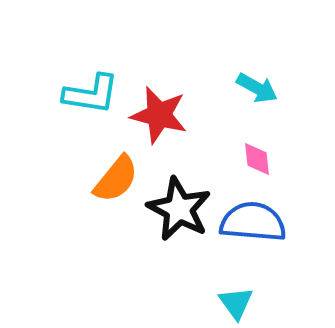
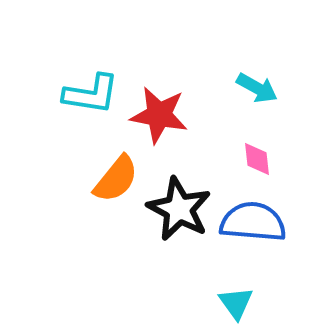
red star: rotated 4 degrees counterclockwise
